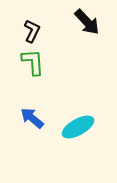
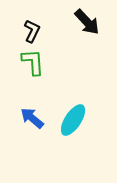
cyan ellipse: moved 5 px left, 7 px up; rotated 28 degrees counterclockwise
